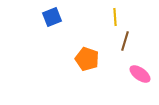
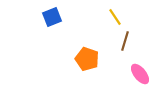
yellow line: rotated 30 degrees counterclockwise
pink ellipse: rotated 15 degrees clockwise
